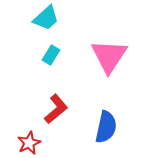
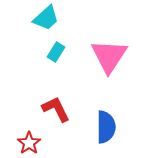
cyan rectangle: moved 5 px right, 3 px up
red L-shape: rotated 76 degrees counterclockwise
blue semicircle: rotated 12 degrees counterclockwise
red star: rotated 10 degrees counterclockwise
